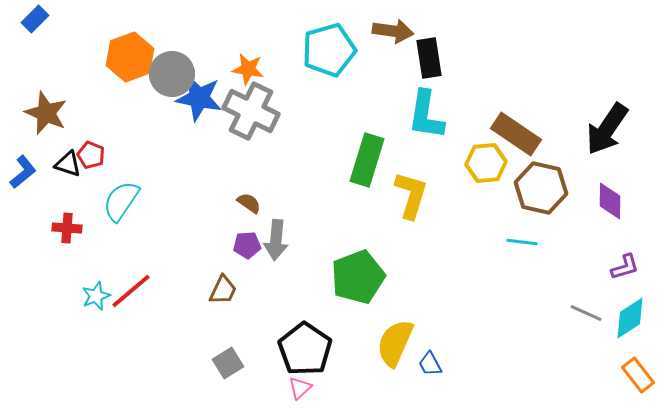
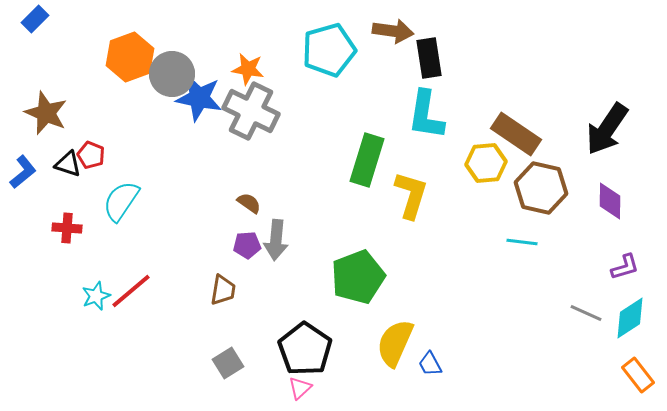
brown trapezoid: rotated 16 degrees counterclockwise
